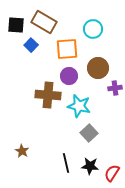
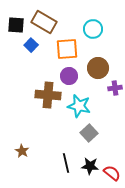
red semicircle: rotated 96 degrees clockwise
